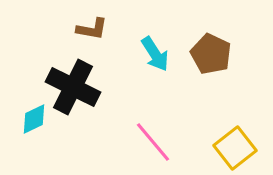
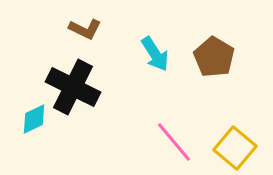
brown L-shape: moved 7 px left; rotated 16 degrees clockwise
brown pentagon: moved 3 px right, 3 px down; rotated 6 degrees clockwise
pink line: moved 21 px right
yellow square: rotated 12 degrees counterclockwise
